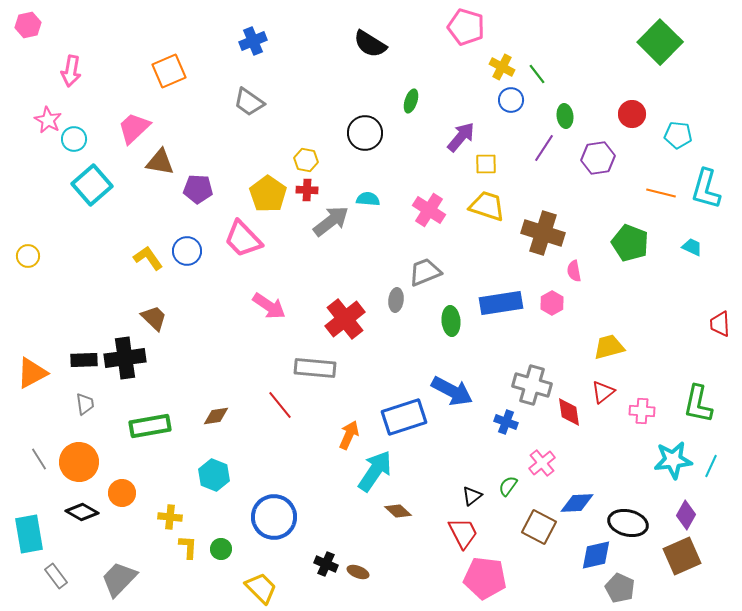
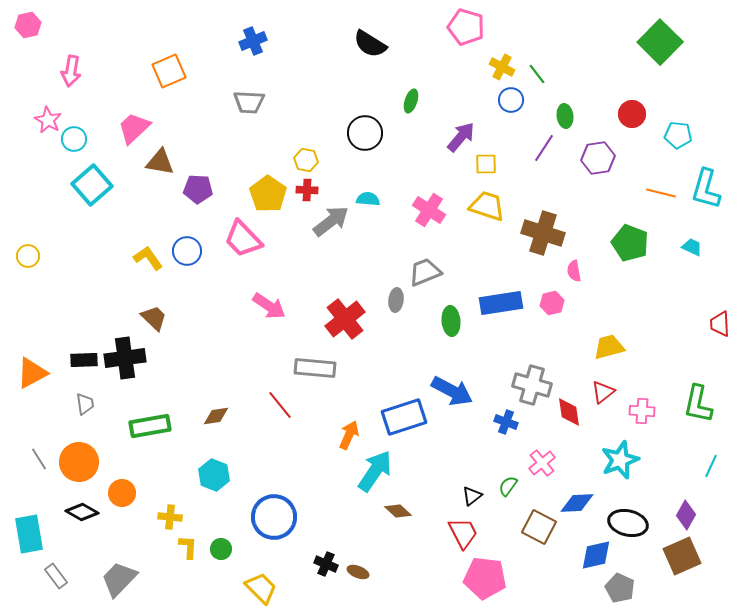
gray trapezoid at (249, 102): rotated 32 degrees counterclockwise
pink hexagon at (552, 303): rotated 15 degrees clockwise
cyan star at (673, 460): moved 53 px left; rotated 15 degrees counterclockwise
